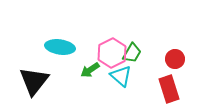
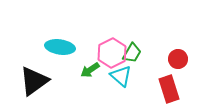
red circle: moved 3 px right
black triangle: rotated 16 degrees clockwise
